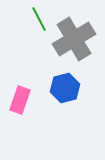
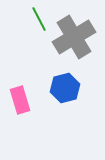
gray cross: moved 2 px up
pink rectangle: rotated 36 degrees counterclockwise
